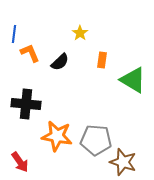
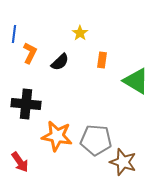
orange L-shape: rotated 50 degrees clockwise
green triangle: moved 3 px right, 1 px down
